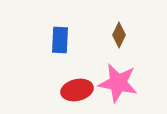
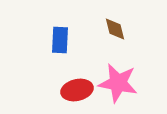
brown diamond: moved 4 px left, 6 px up; rotated 40 degrees counterclockwise
